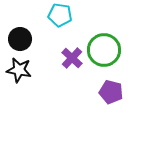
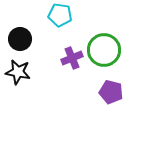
purple cross: rotated 25 degrees clockwise
black star: moved 1 px left, 2 px down
